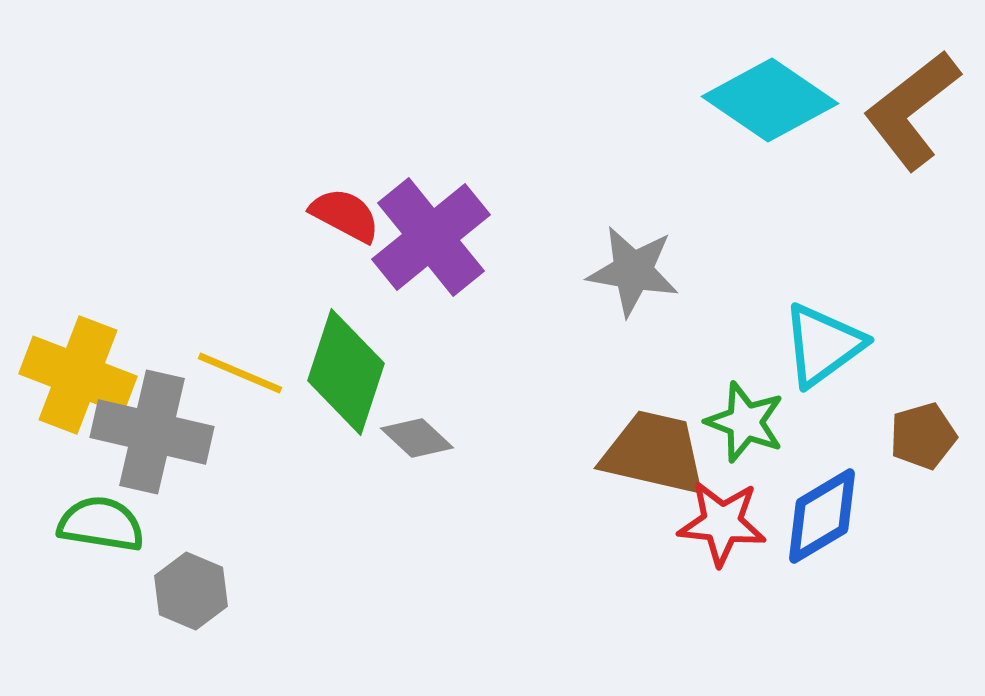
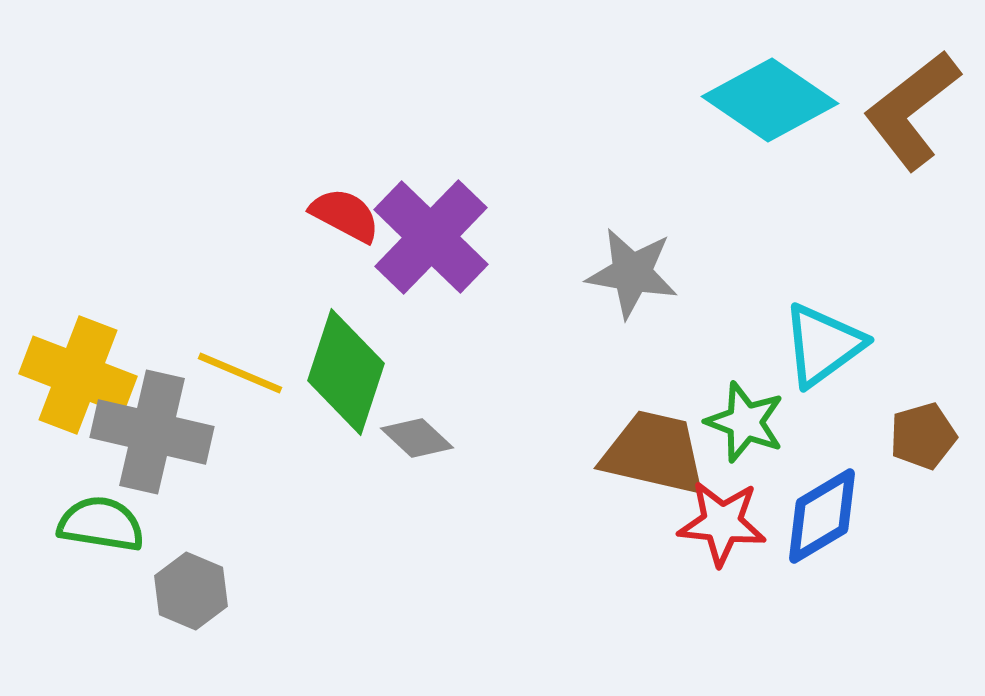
purple cross: rotated 7 degrees counterclockwise
gray star: moved 1 px left, 2 px down
